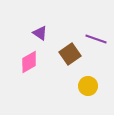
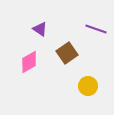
purple triangle: moved 4 px up
purple line: moved 10 px up
brown square: moved 3 px left, 1 px up
